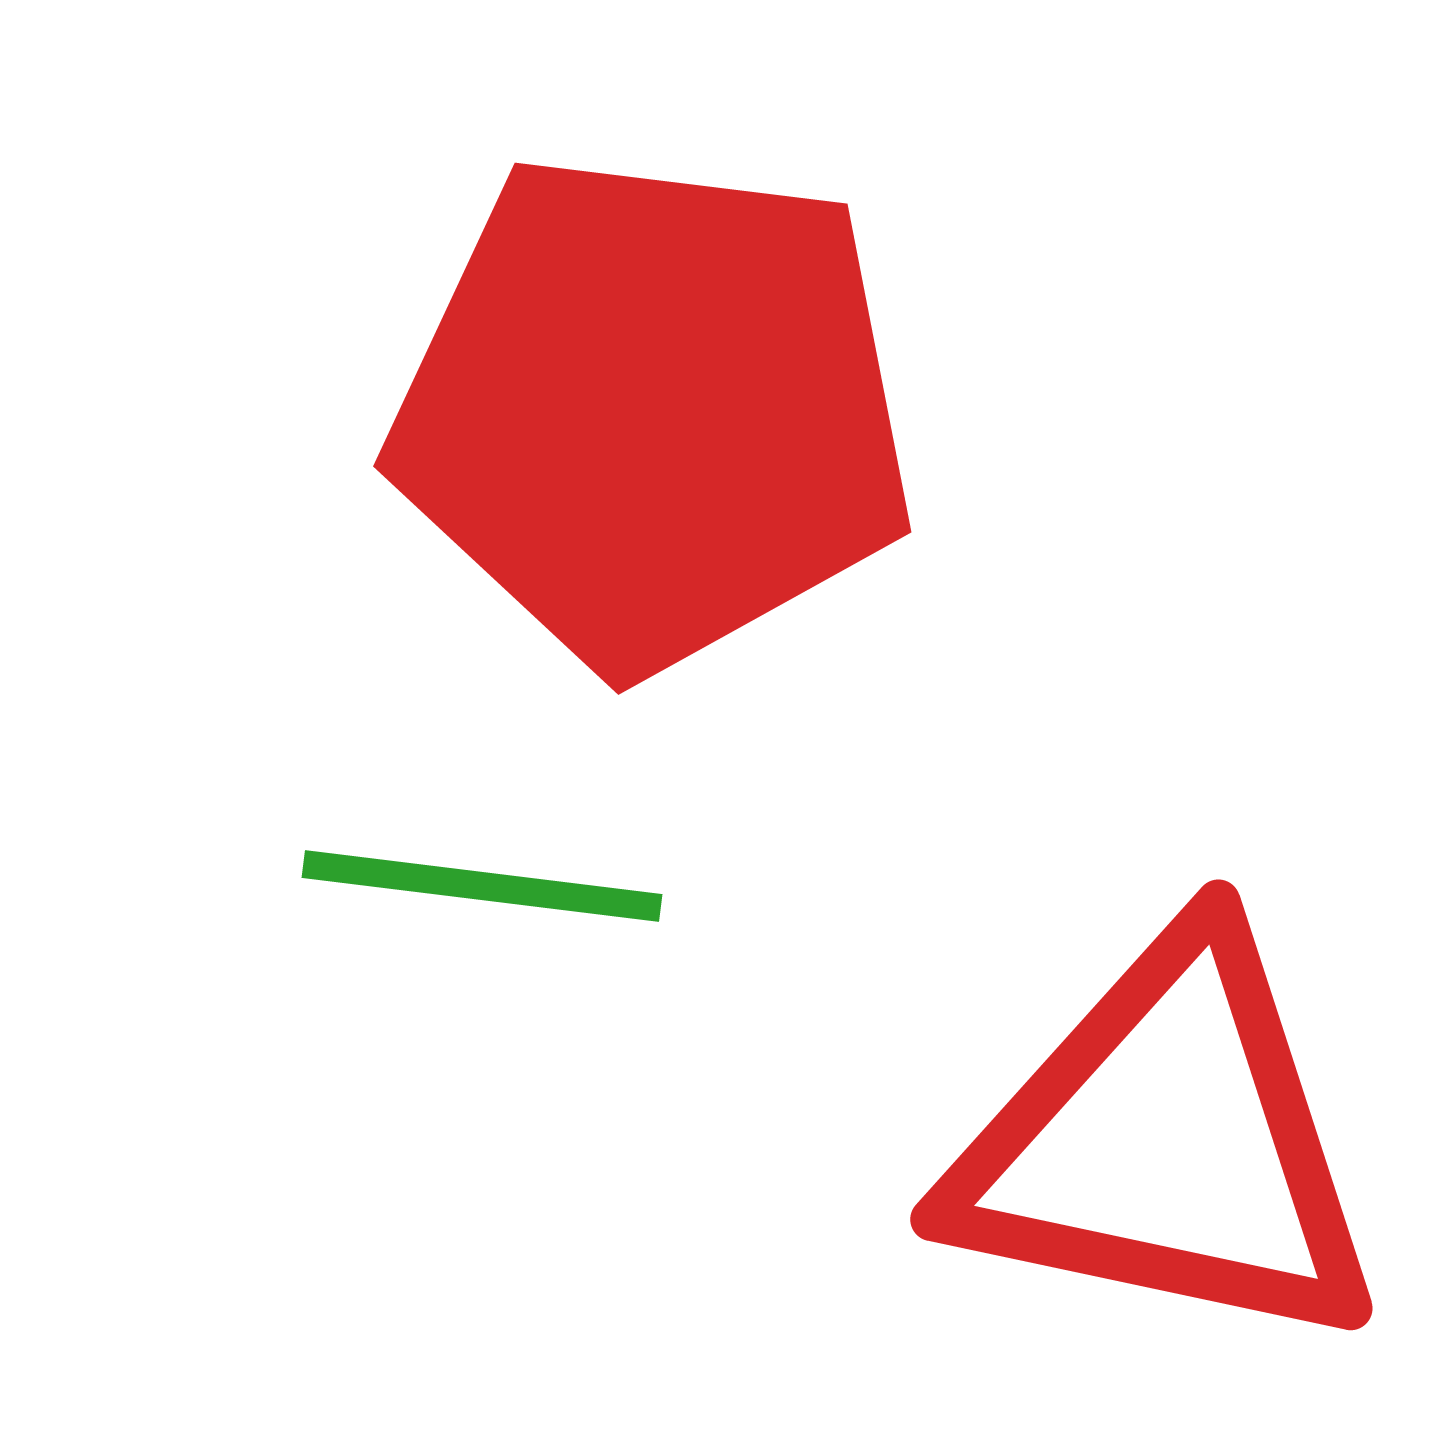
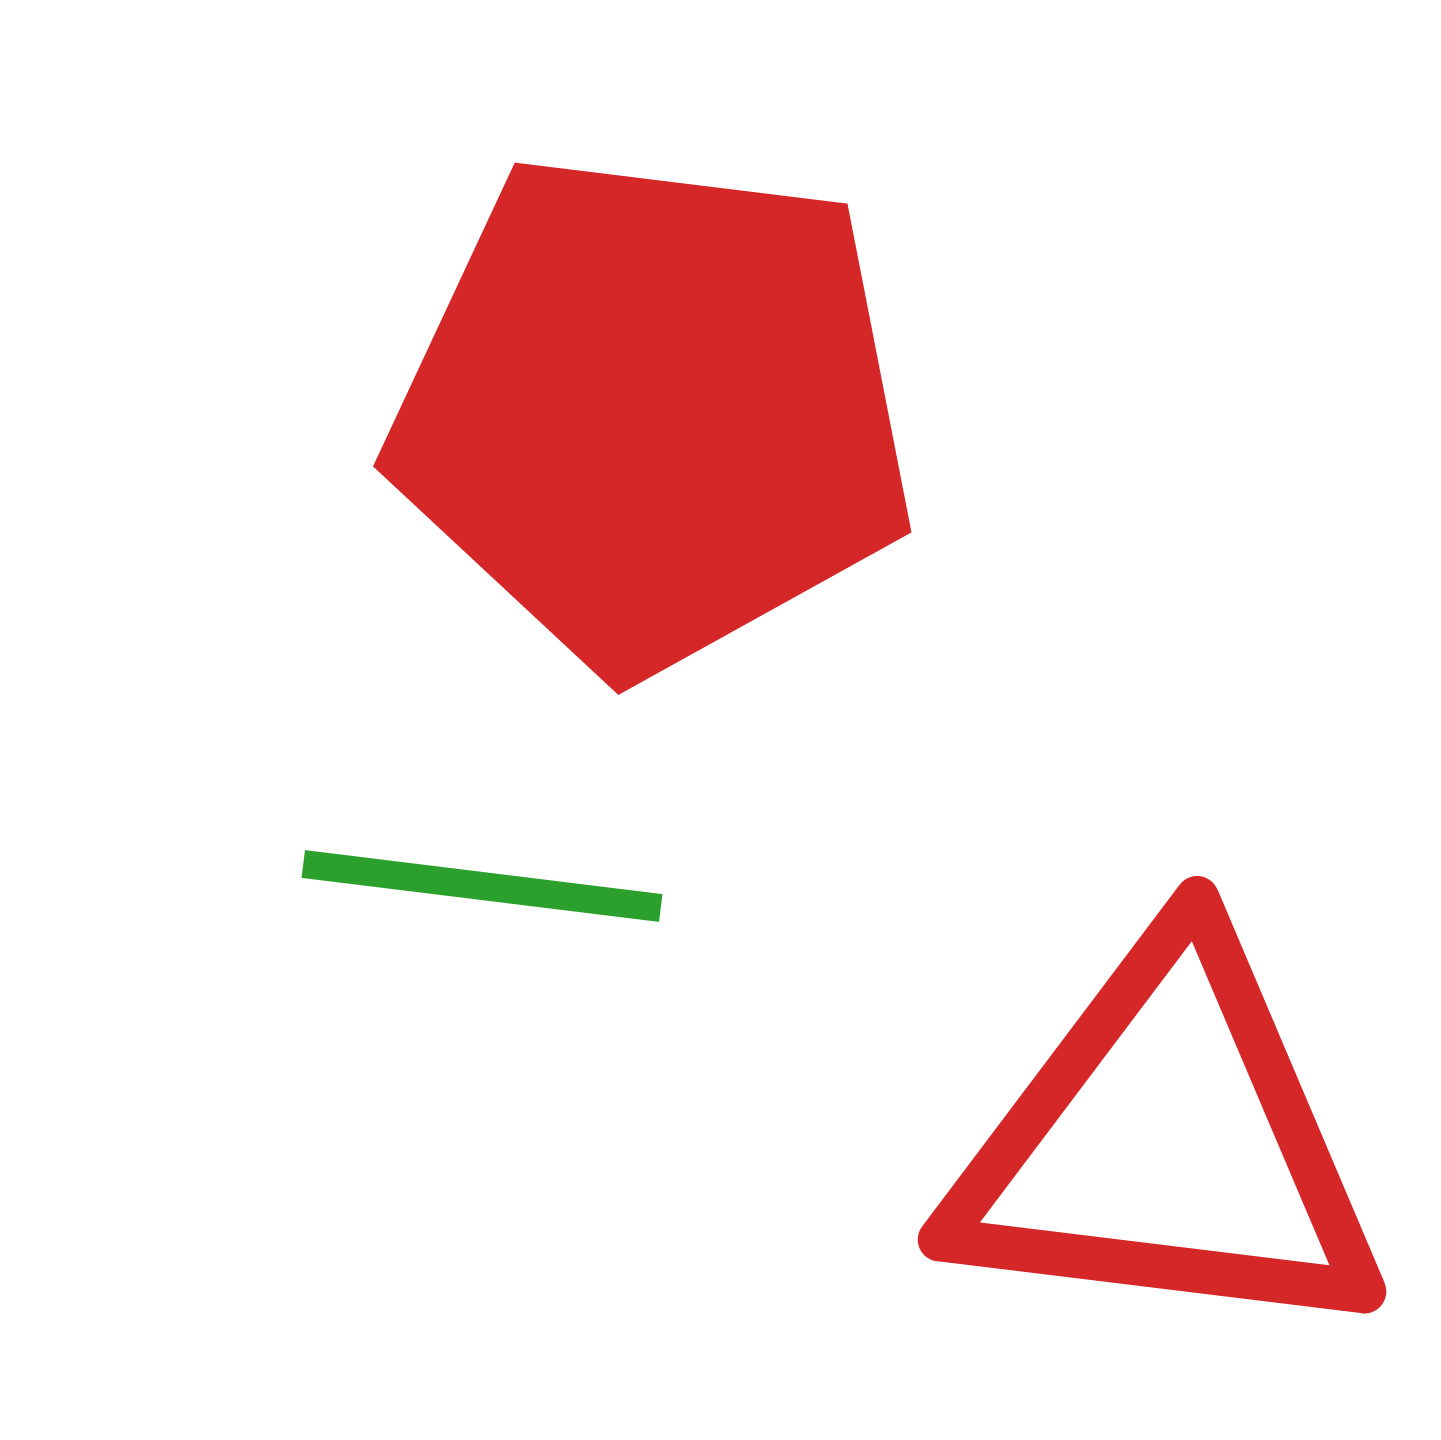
red triangle: rotated 5 degrees counterclockwise
